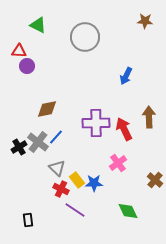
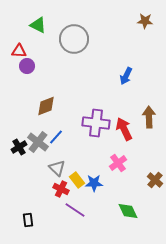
gray circle: moved 11 px left, 2 px down
brown diamond: moved 1 px left, 3 px up; rotated 10 degrees counterclockwise
purple cross: rotated 8 degrees clockwise
